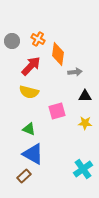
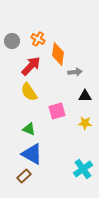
yellow semicircle: rotated 42 degrees clockwise
blue triangle: moved 1 px left
